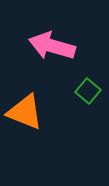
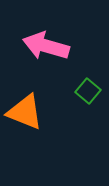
pink arrow: moved 6 px left
